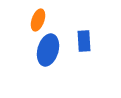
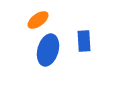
orange ellipse: rotated 35 degrees clockwise
